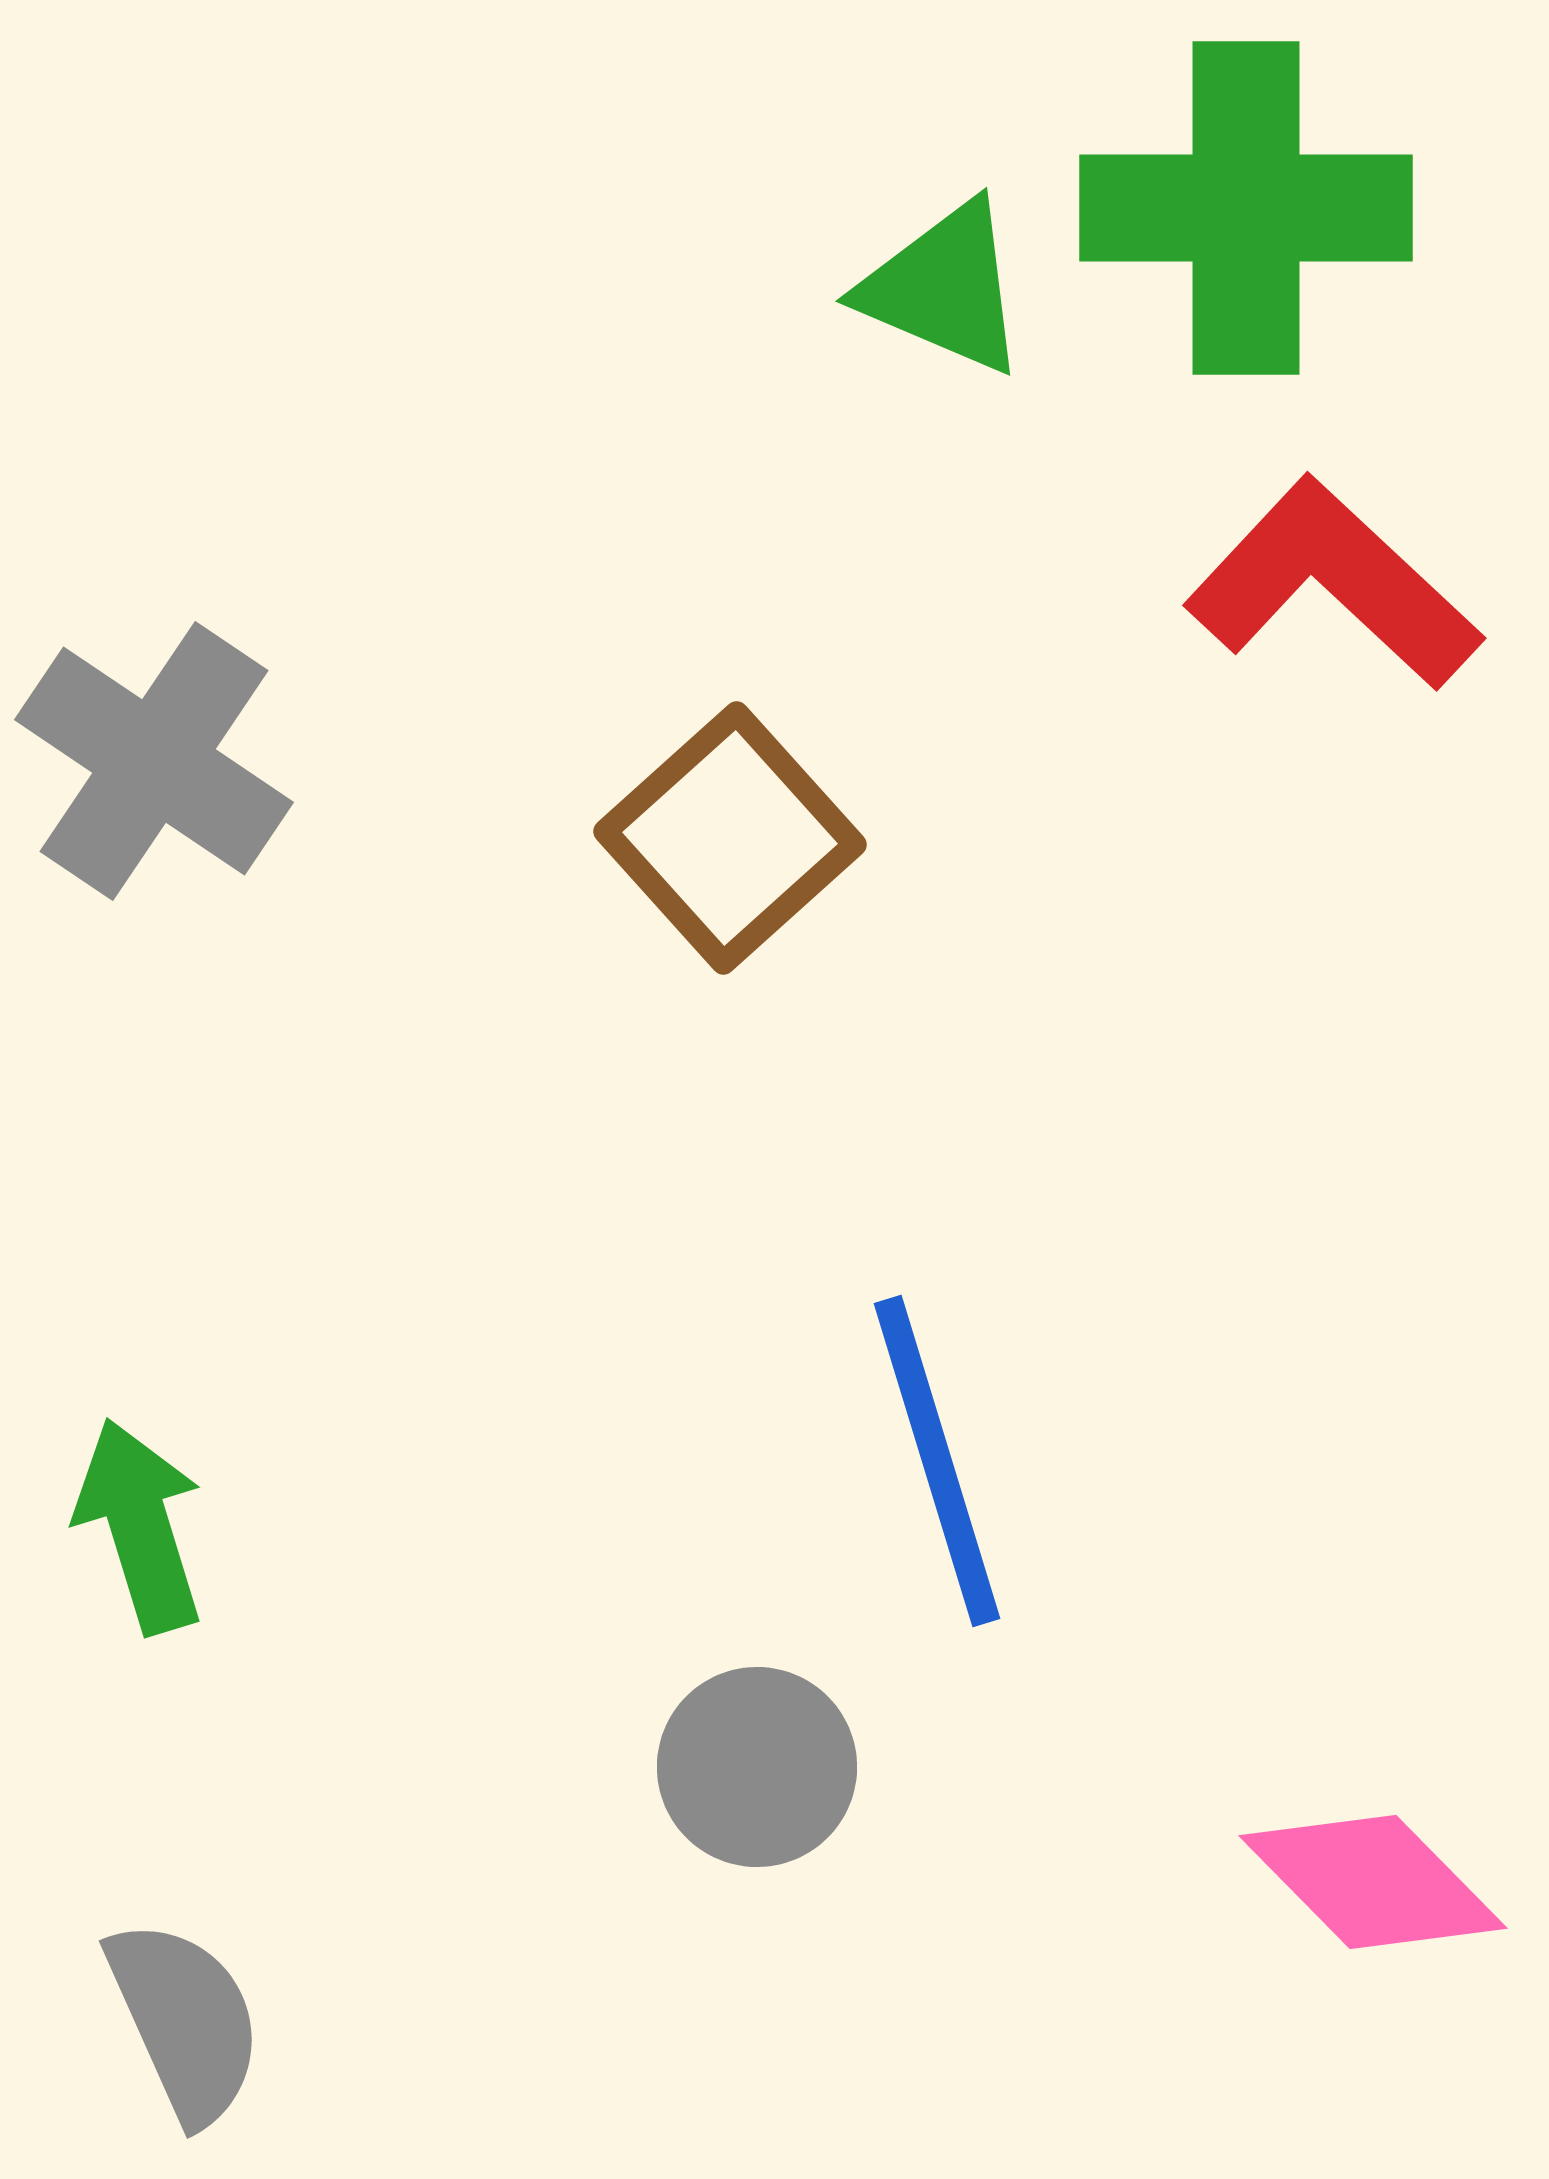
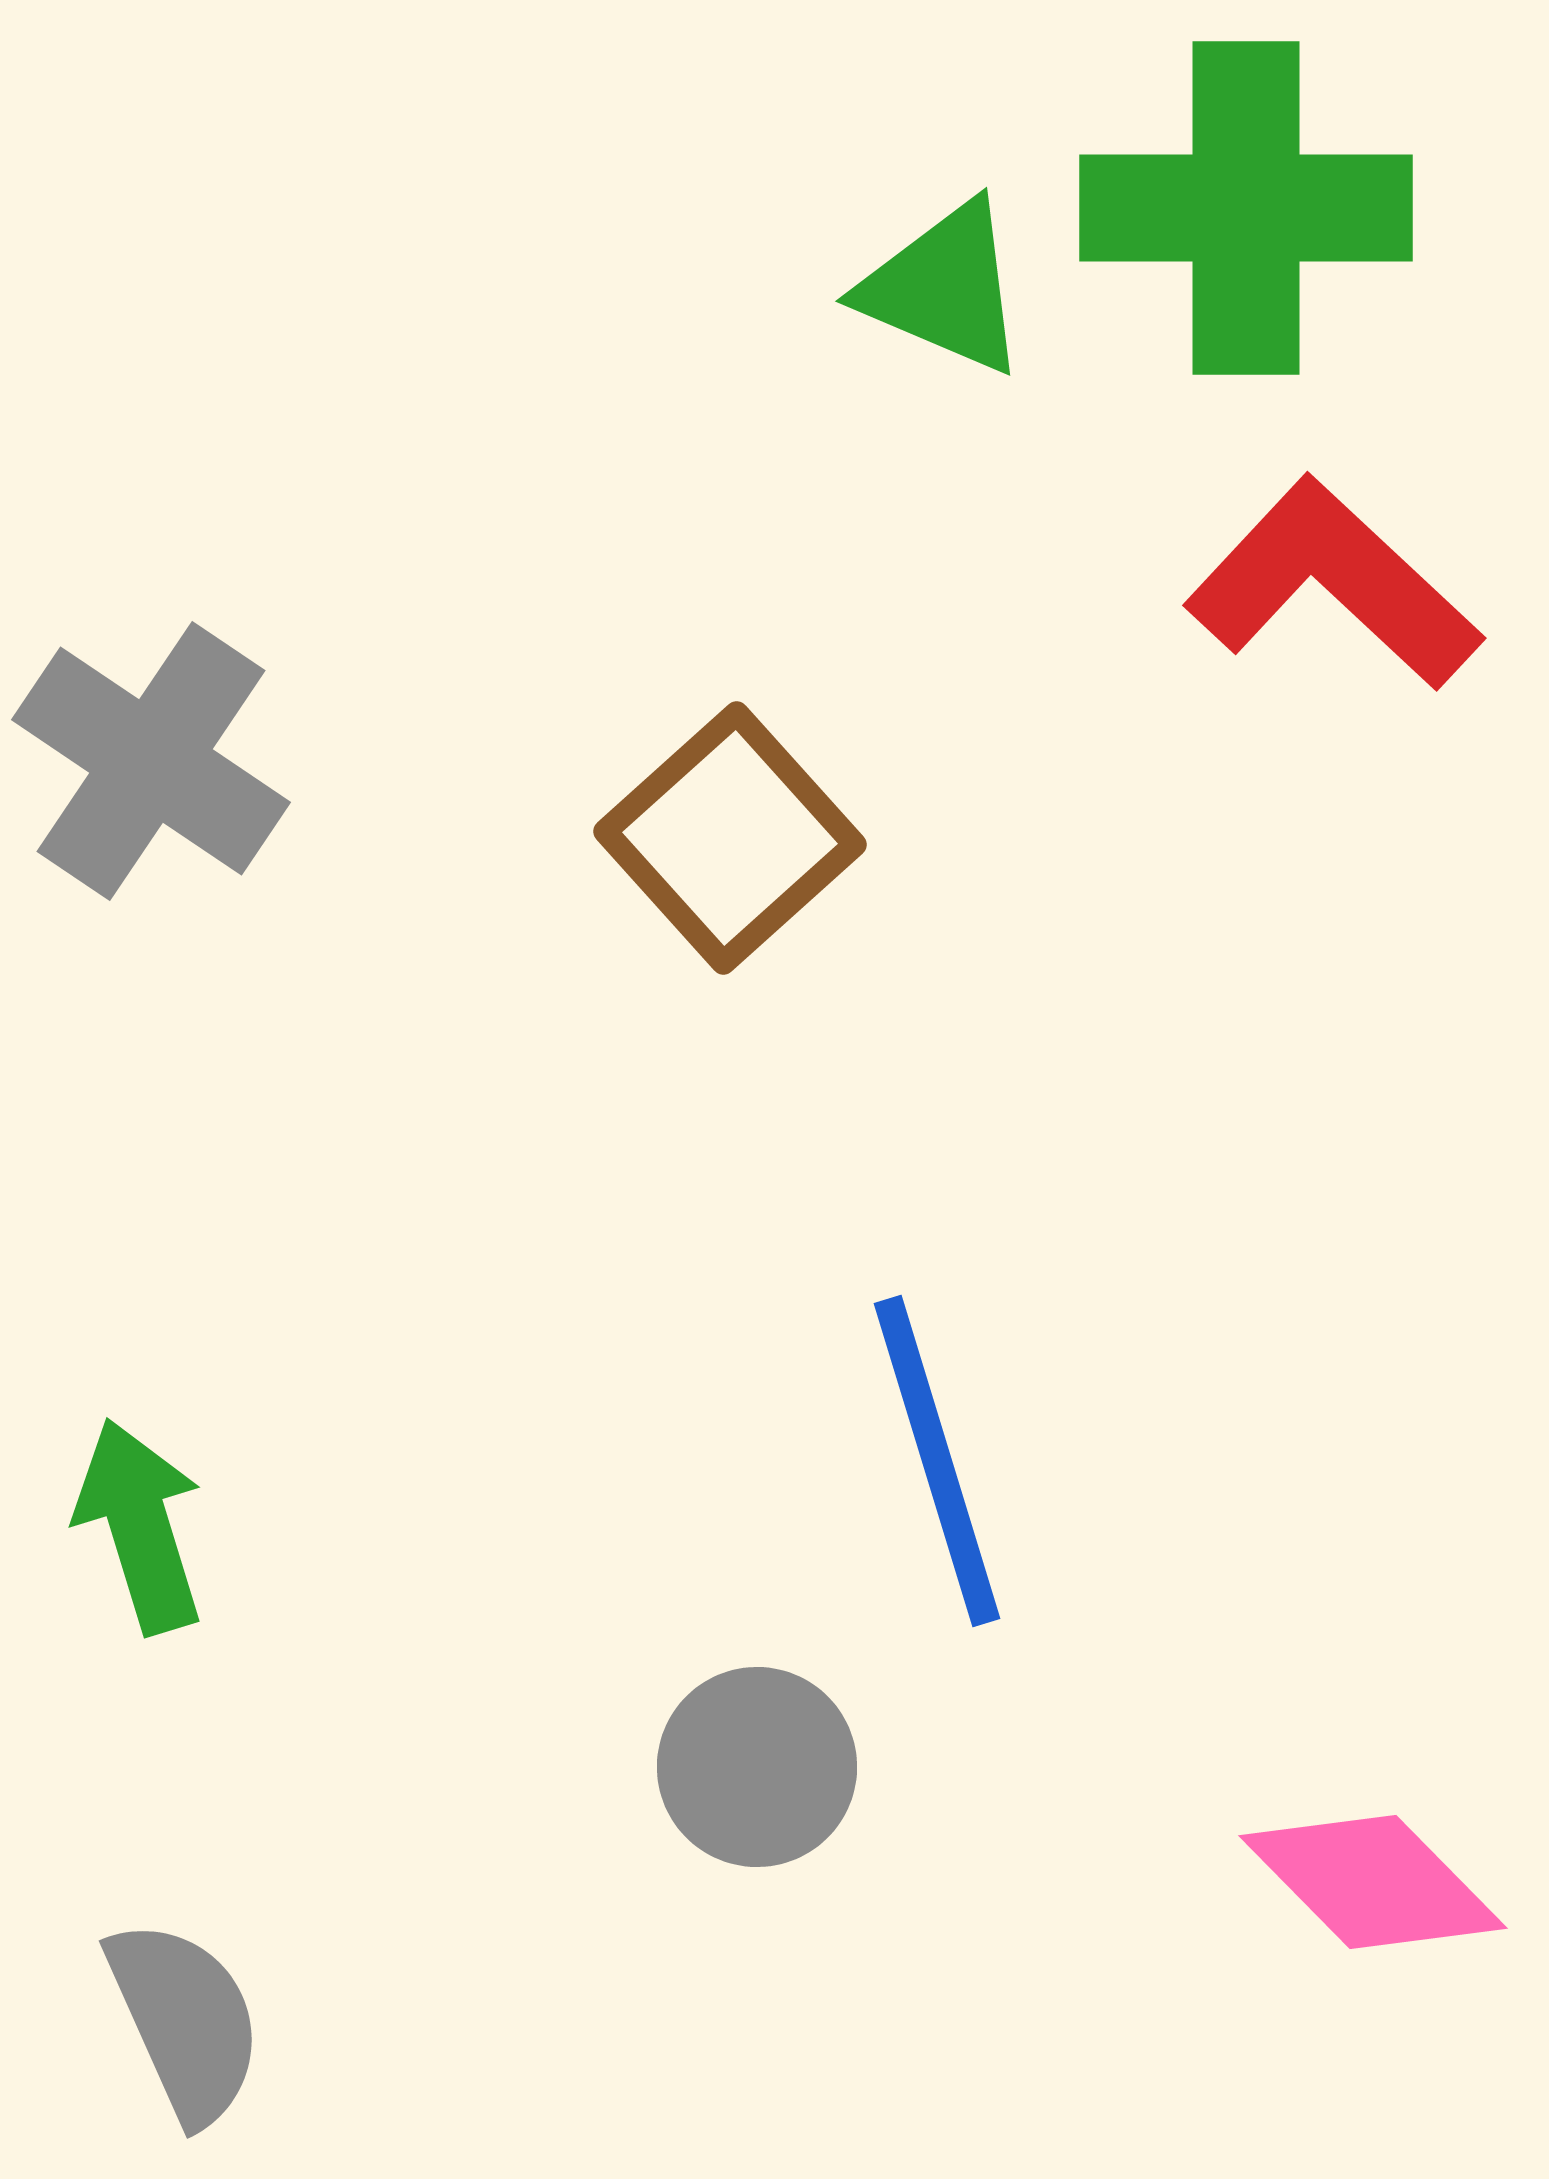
gray cross: moved 3 px left
